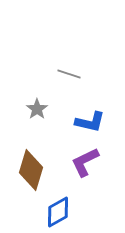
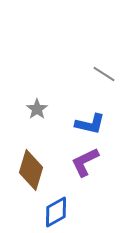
gray line: moved 35 px right; rotated 15 degrees clockwise
blue L-shape: moved 2 px down
blue diamond: moved 2 px left
